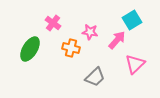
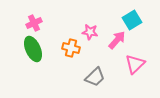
pink cross: moved 19 px left; rotated 28 degrees clockwise
green ellipse: moved 3 px right; rotated 55 degrees counterclockwise
